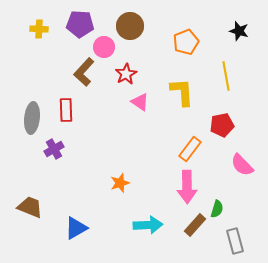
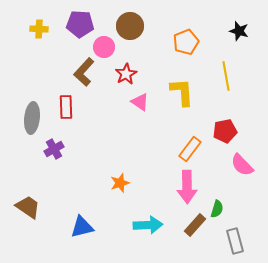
red rectangle: moved 3 px up
red pentagon: moved 3 px right, 6 px down
brown trapezoid: moved 2 px left; rotated 12 degrees clockwise
blue triangle: moved 6 px right, 1 px up; rotated 15 degrees clockwise
